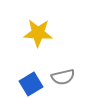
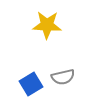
yellow star: moved 9 px right, 8 px up
